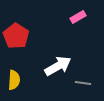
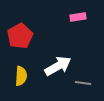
pink rectangle: rotated 21 degrees clockwise
red pentagon: moved 4 px right; rotated 10 degrees clockwise
yellow semicircle: moved 7 px right, 4 px up
